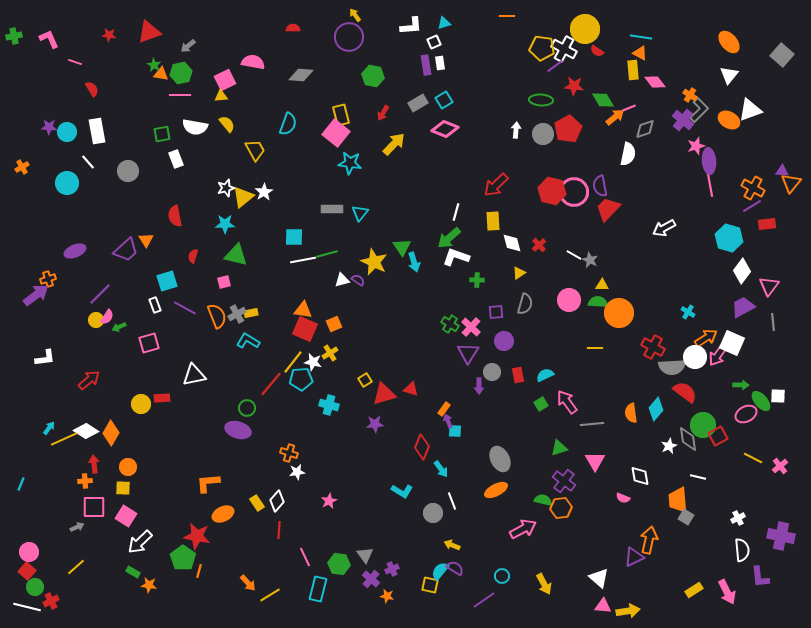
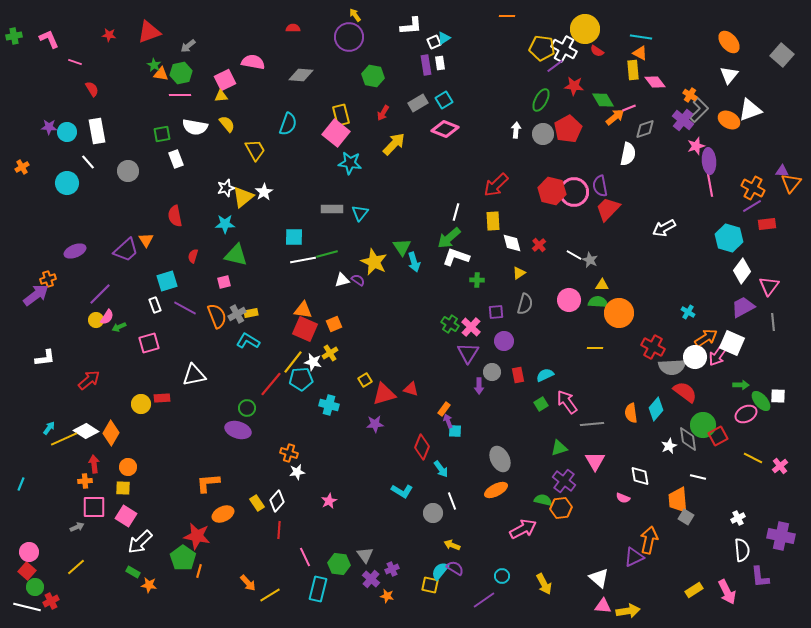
cyan triangle at (444, 23): moved 15 px down; rotated 16 degrees counterclockwise
green ellipse at (541, 100): rotated 65 degrees counterclockwise
